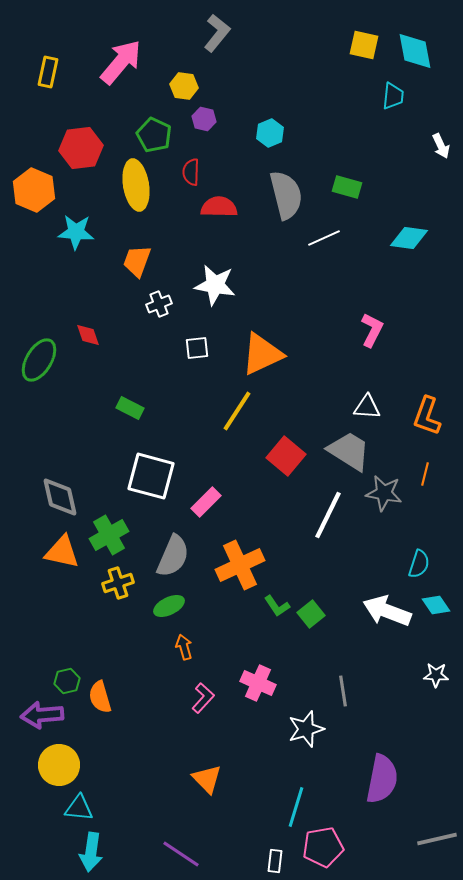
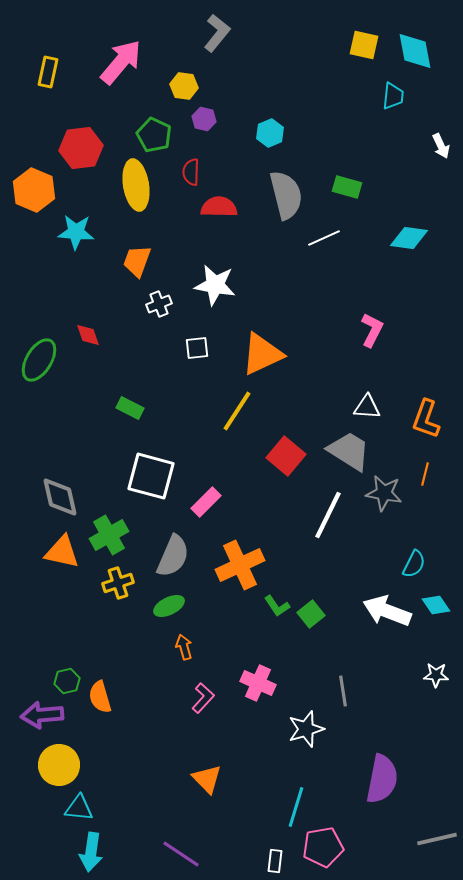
orange L-shape at (427, 416): moved 1 px left, 3 px down
cyan semicircle at (419, 564): moved 5 px left; rotated 8 degrees clockwise
